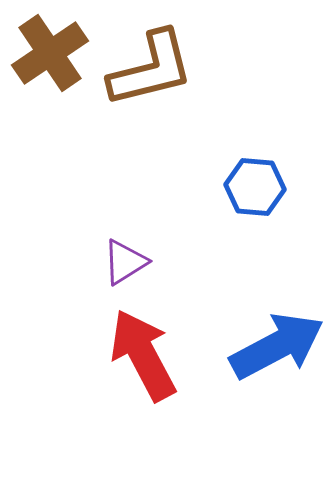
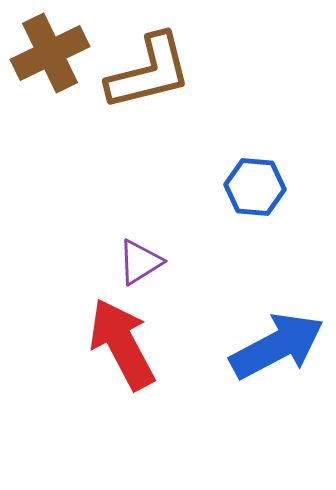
brown cross: rotated 8 degrees clockwise
brown L-shape: moved 2 px left, 3 px down
purple triangle: moved 15 px right
red arrow: moved 21 px left, 11 px up
